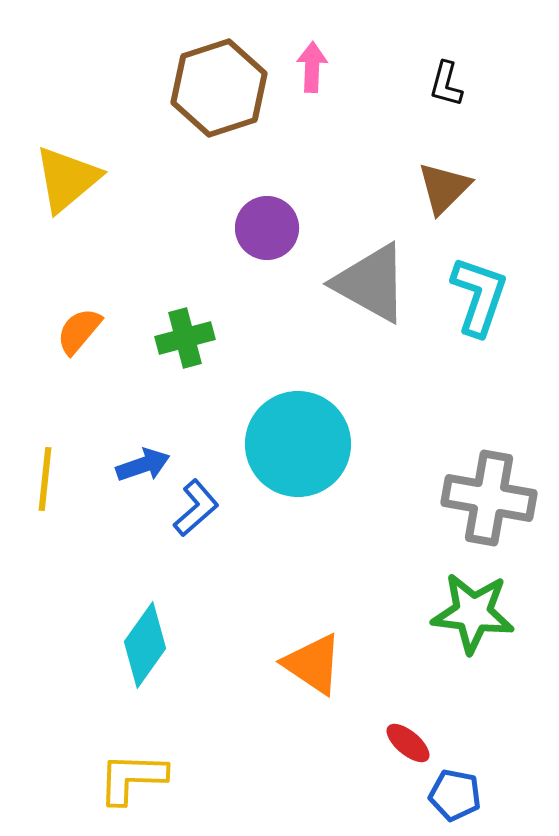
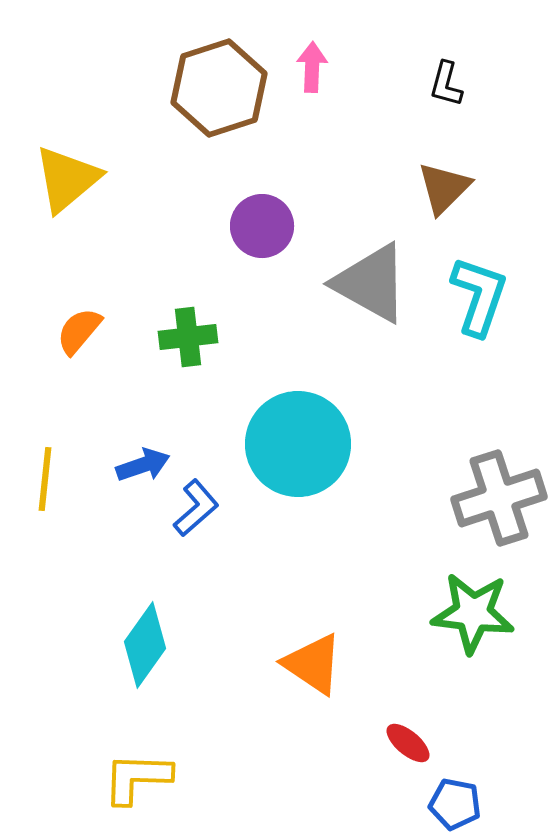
purple circle: moved 5 px left, 2 px up
green cross: moved 3 px right, 1 px up; rotated 8 degrees clockwise
gray cross: moved 10 px right; rotated 28 degrees counterclockwise
yellow L-shape: moved 5 px right
blue pentagon: moved 9 px down
